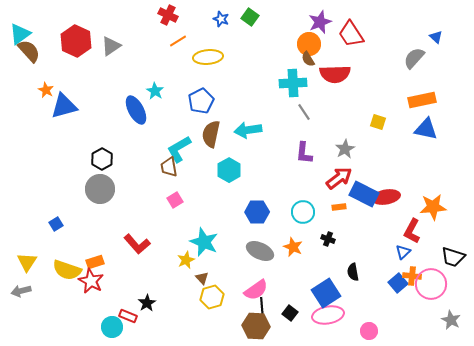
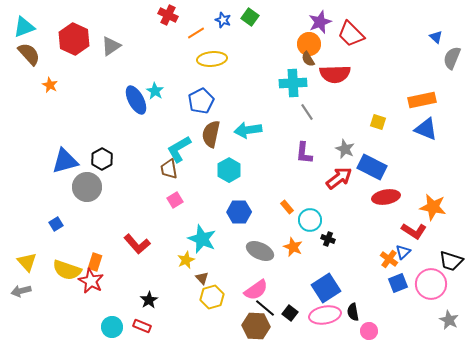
blue star at (221, 19): moved 2 px right, 1 px down
cyan triangle at (20, 34): moved 4 px right, 7 px up; rotated 15 degrees clockwise
red trapezoid at (351, 34): rotated 12 degrees counterclockwise
red hexagon at (76, 41): moved 2 px left, 2 px up
orange line at (178, 41): moved 18 px right, 8 px up
brown semicircle at (29, 51): moved 3 px down
yellow ellipse at (208, 57): moved 4 px right, 2 px down
gray semicircle at (414, 58): moved 38 px right; rotated 20 degrees counterclockwise
orange star at (46, 90): moved 4 px right, 5 px up
blue triangle at (64, 106): moved 1 px right, 55 px down
blue ellipse at (136, 110): moved 10 px up
gray line at (304, 112): moved 3 px right
blue triangle at (426, 129): rotated 10 degrees clockwise
gray star at (345, 149): rotated 18 degrees counterclockwise
brown trapezoid at (169, 167): moved 2 px down
gray circle at (100, 189): moved 13 px left, 2 px up
blue rectangle at (364, 194): moved 8 px right, 27 px up
orange rectangle at (339, 207): moved 52 px left; rotated 56 degrees clockwise
orange star at (433, 207): rotated 16 degrees clockwise
blue hexagon at (257, 212): moved 18 px left
cyan circle at (303, 212): moved 7 px right, 8 px down
red L-shape at (412, 231): moved 2 px right; rotated 85 degrees counterclockwise
cyan star at (204, 242): moved 2 px left, 3 px up
black trapezoid at (453, 257): moved 2 px left, 4 px down
yellow triangle at (27, 262): rotated 15 degrees counterclockwise
orange rectangle at (95, 262): rotated 54 degrees counterclockwise
black semicircle at (353, 272): moved 40 px down
orange cross at (412, 276): moved 23 px left, 17 px up; rotated 30 degrees clockwise
blue square at (398, 283): rotated 18 degrees clockwise
blue square at (326, 293): moved 5 px up
black star at (147, 303): moved 2 px right, 3 px up
black line at (262, 308): moved 3 px right; rotated 45 degrees counterclockwise
pink ellipse at (328, 315): moved 3 px left
red rectangle at (128, 316): moved 14 px right, 10 px down
gray star at (451, 320): moved 2 px left
